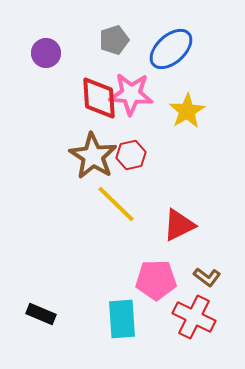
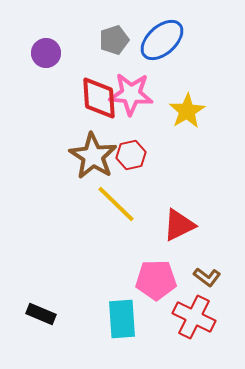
blue ellipse: moved 9 px left, 9 px up
